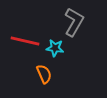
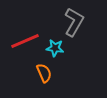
red line: rotated 36 degrees counterclockwise
orange semicircle: moved 1 px up
